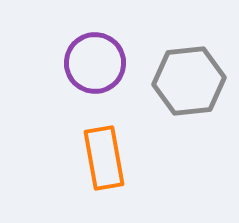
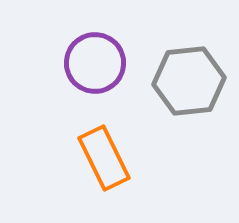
orange rectangle: rotated 16 degrees counterclockwise
